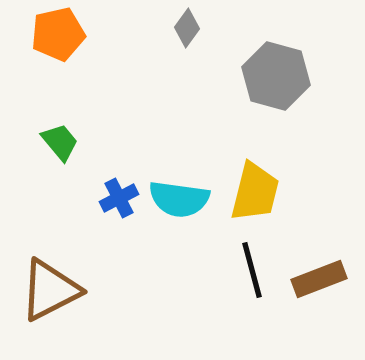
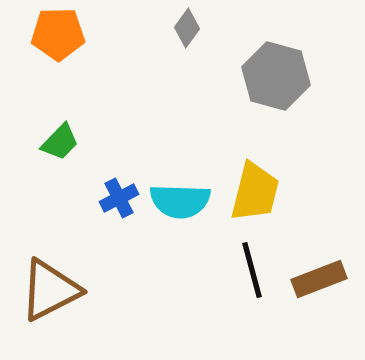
orange pentagon: rotated 12 degrees clockwise
green trapezoid: rotated 84 degrees clockwise
cyan semicircle: moved 1 px right, 2 px down; rotated 6 degrees counterclockwise
